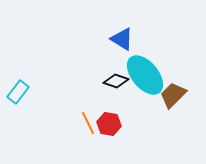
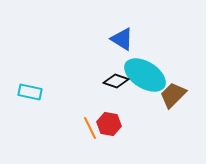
cyan ellipse: rotated 18 degrees counterclockwise
cyan rectangle: moved 12 px right; rotated 65 degrees clockwise
orange line: moved 2 px right, 5 px down
